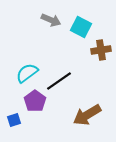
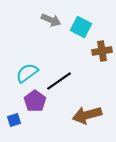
brown cross: moved 1 px right, 1 px down
brown arrow: rotated 16 degrees clockwise
